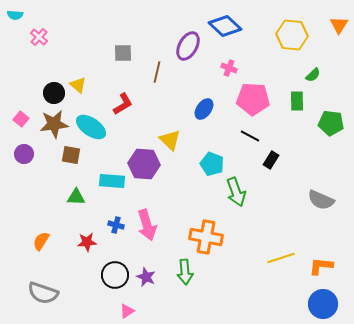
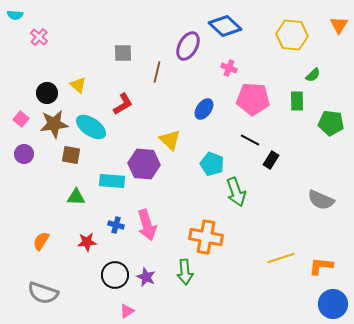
black circle at (54, 93): moved 7 px left
black line at (250, 136): moved 4 px down
blue circle at (323, 304): moved 10 px right
